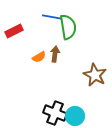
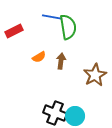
brown arrow: moved 6 px right, 7 px down
brown star: rotated 15 degrees clockwise
